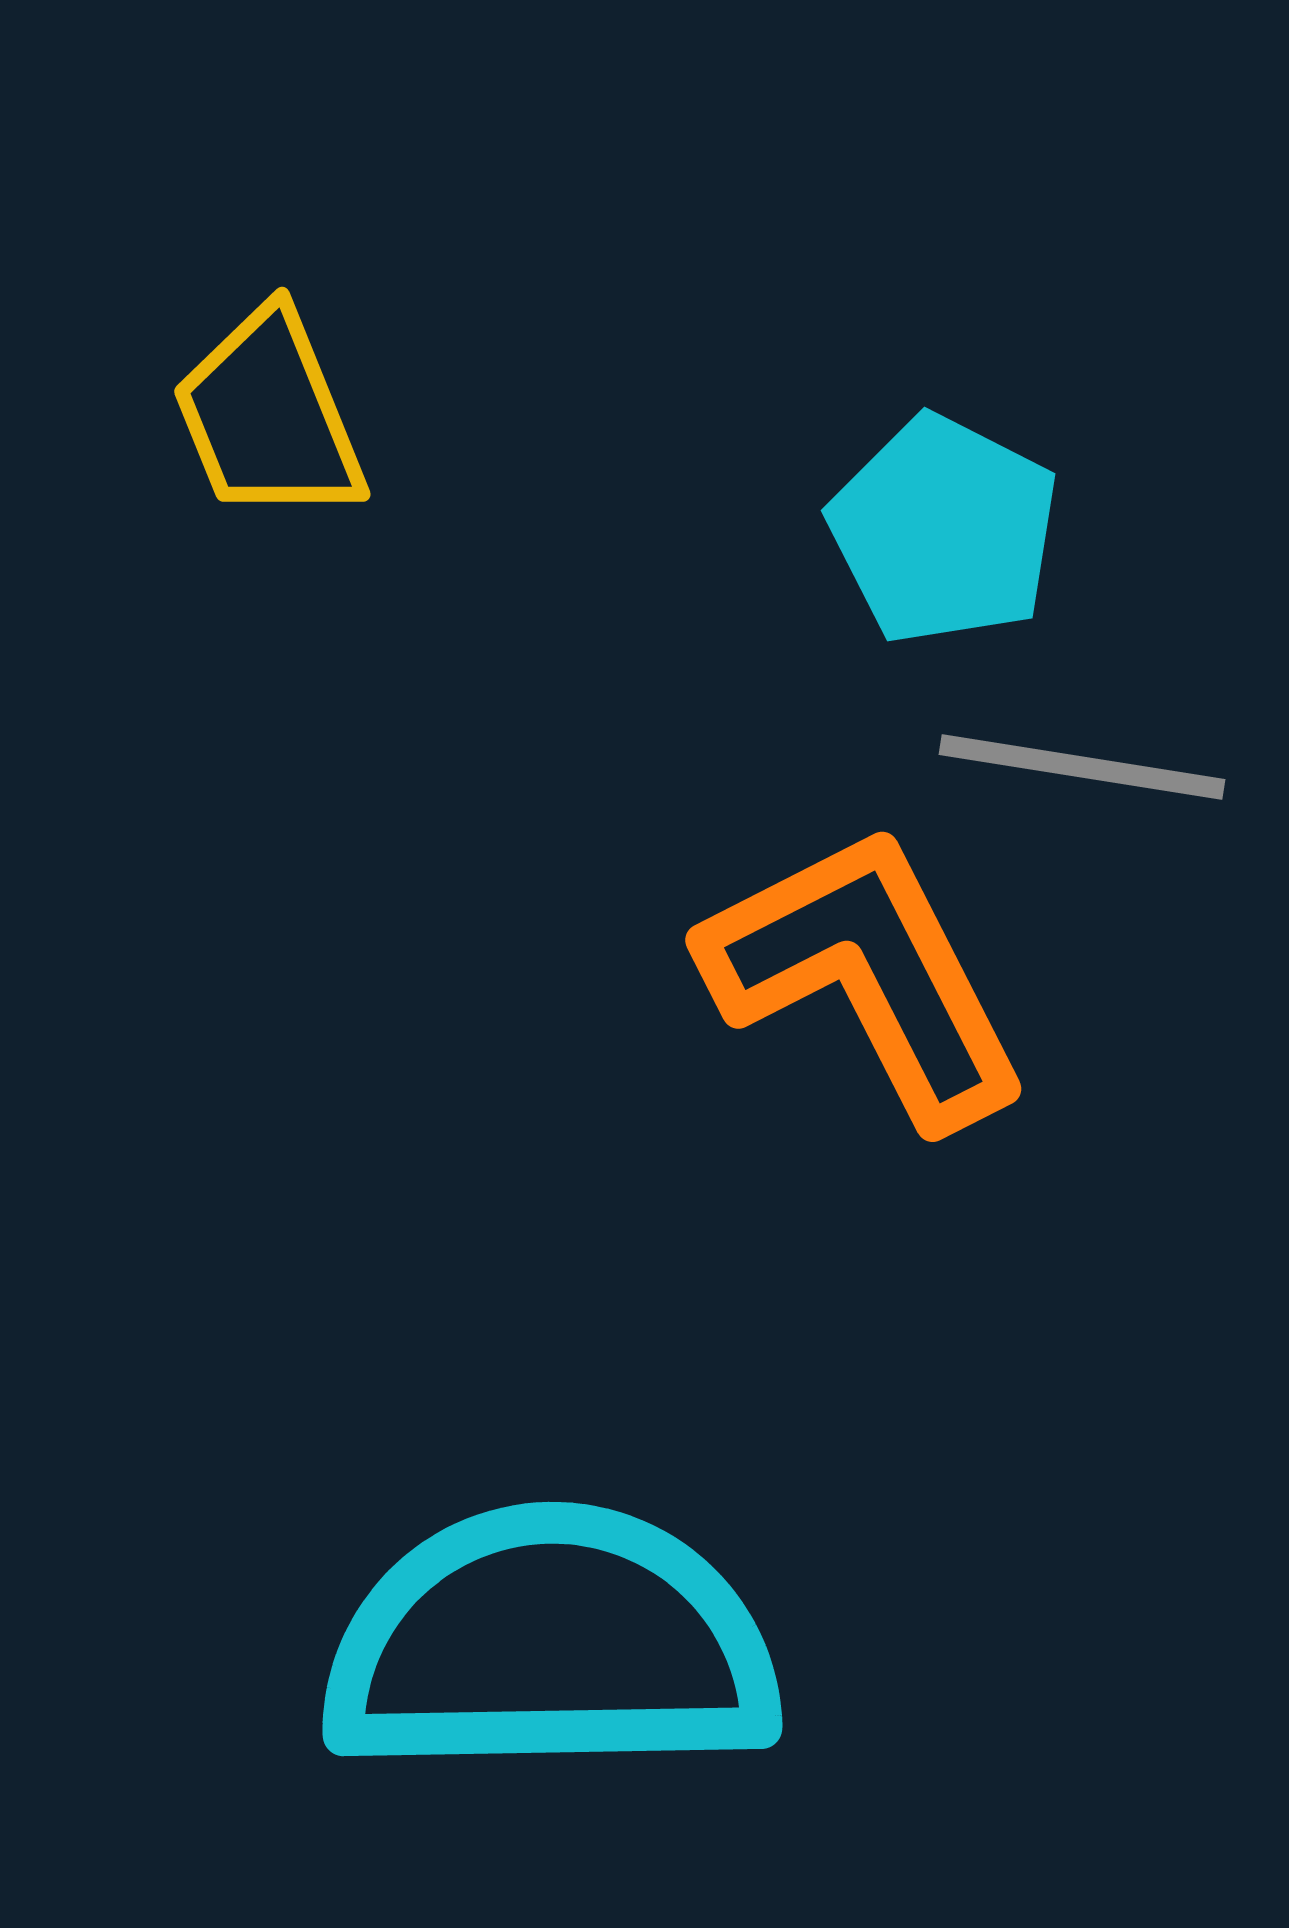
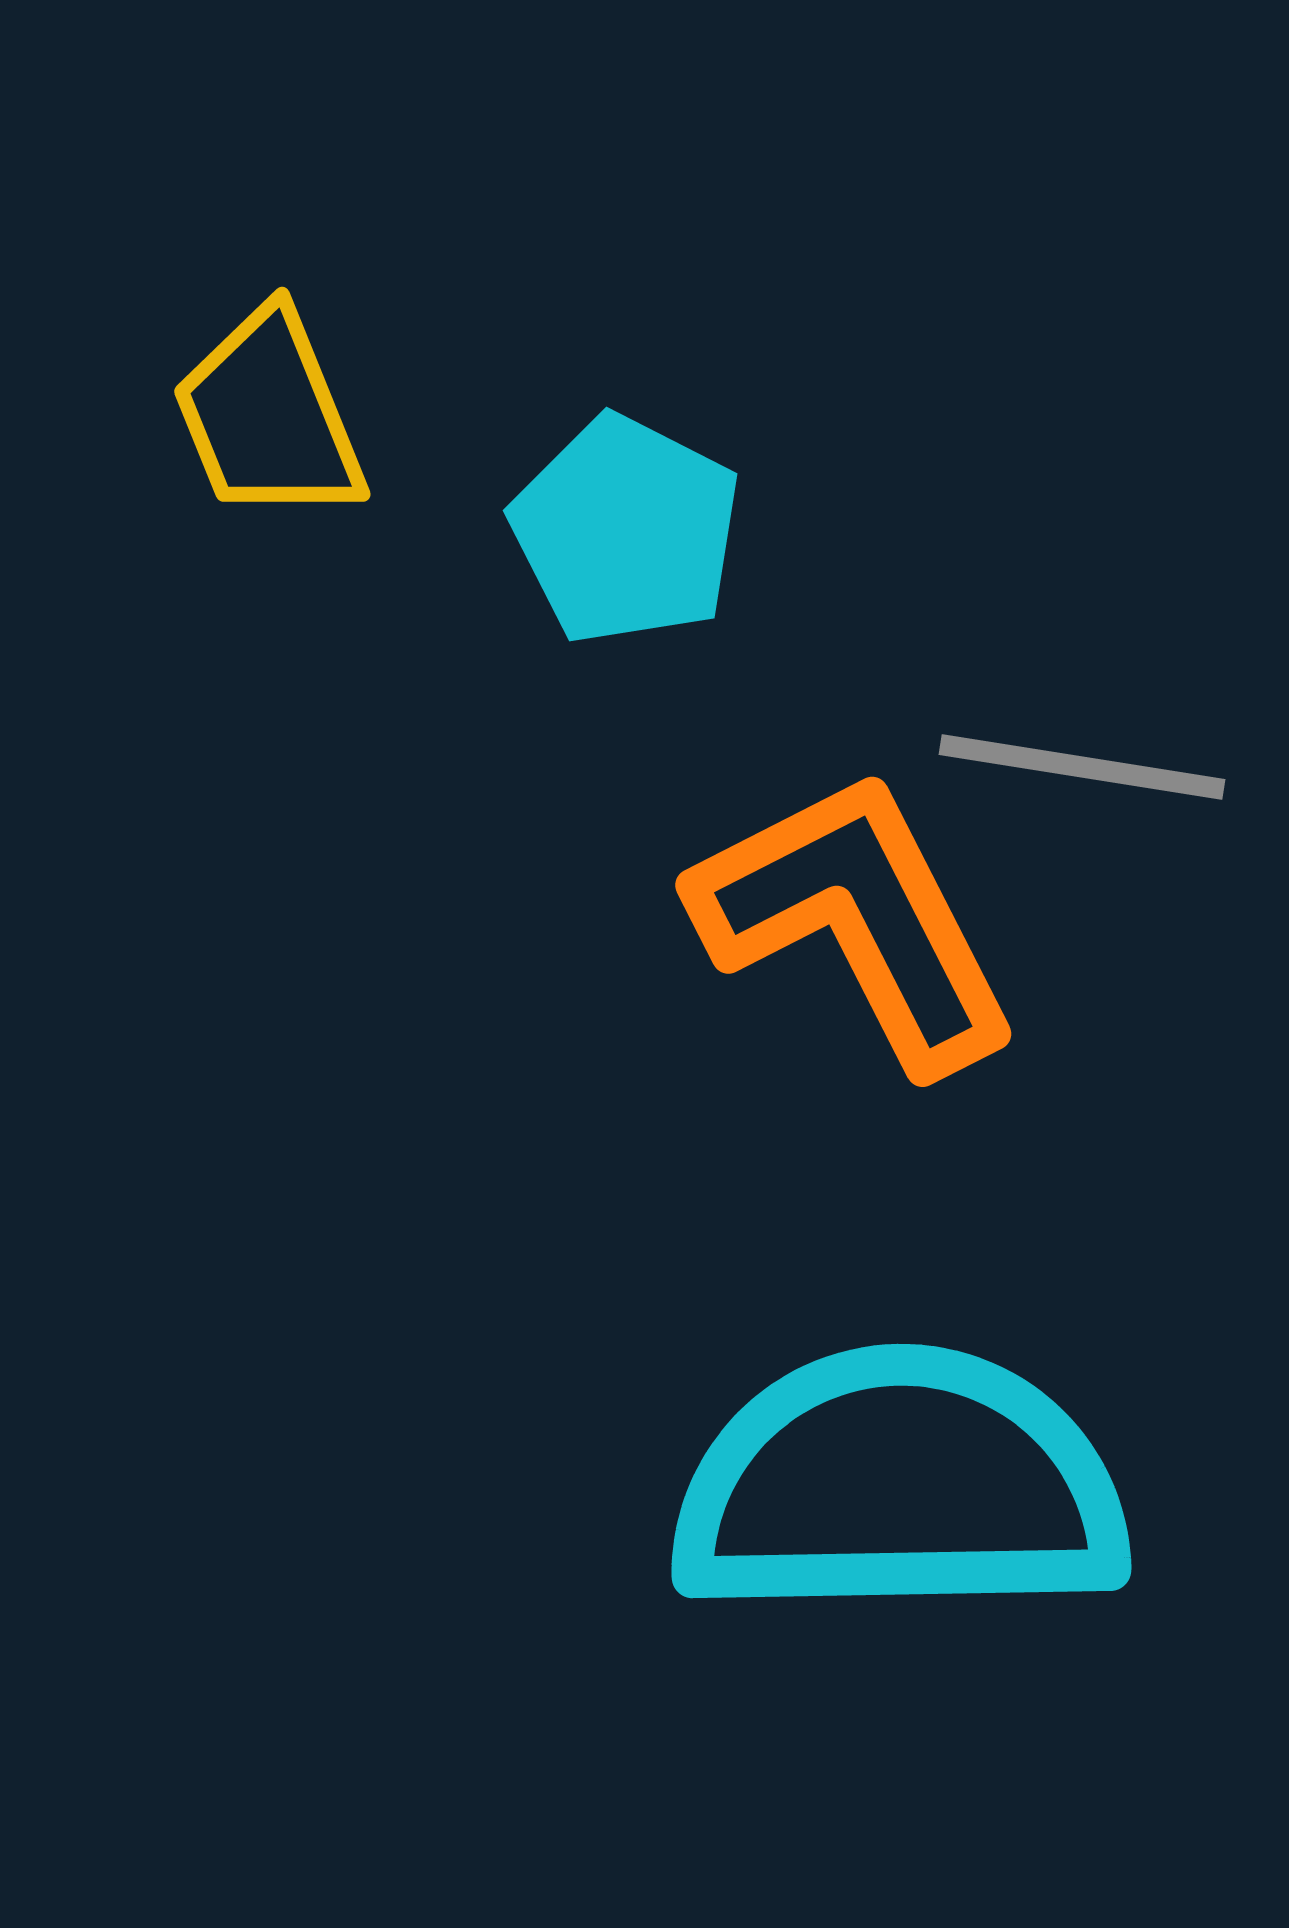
cyan pentagon: moved 318 px left
orange L-shape: moved 10 px left, 55 px up
cyan semicircle: moved 349 px right, 158 px up
